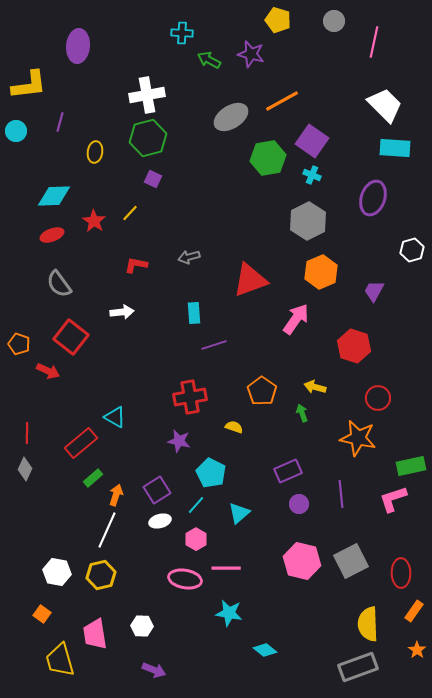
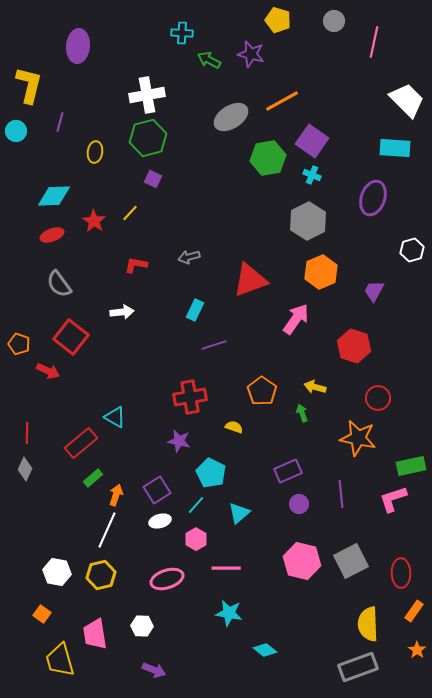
yellow L-shape at (29, 85): rotated 69 degrees counterclockwise
white trapezoid at (385, 105): moved 22 px right, 5 px up
cyan rectangle at (194, 313): moved 1 px right, 3 px up; rotated 30 degrees clockwise
pink ellipse at (185, 579): moved 18 px left; rotated 28 degrees counterclockwise
